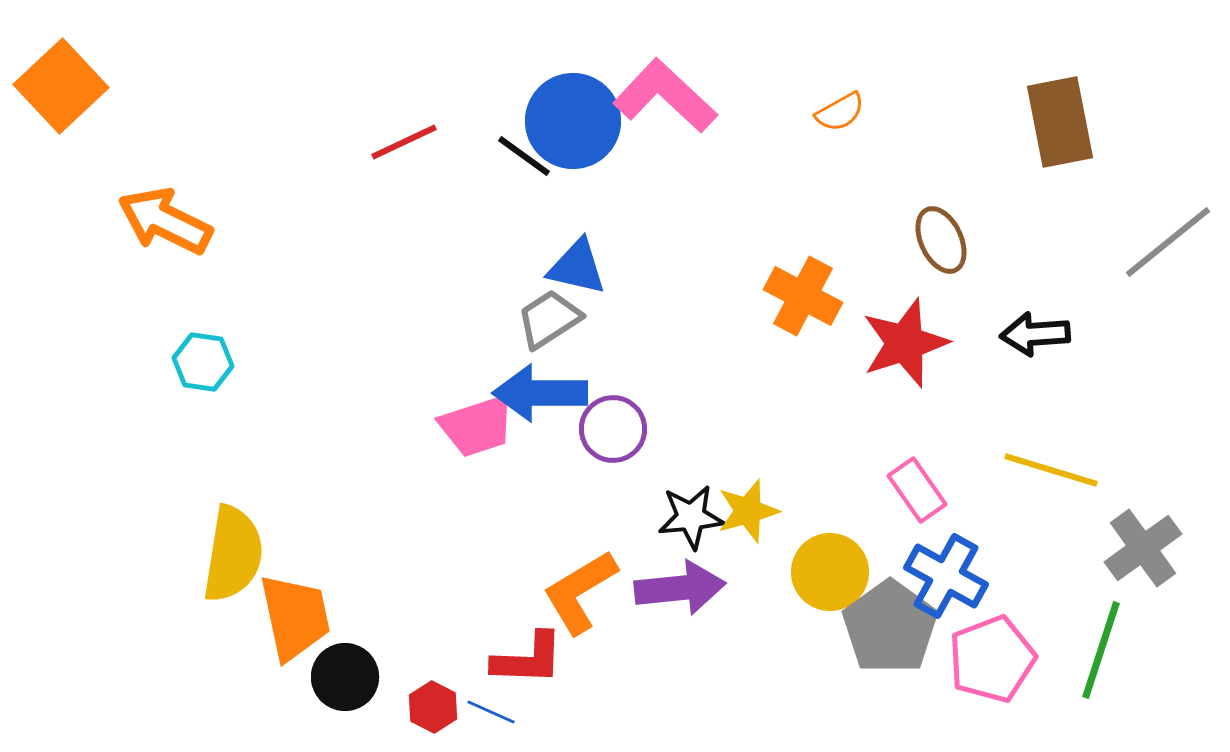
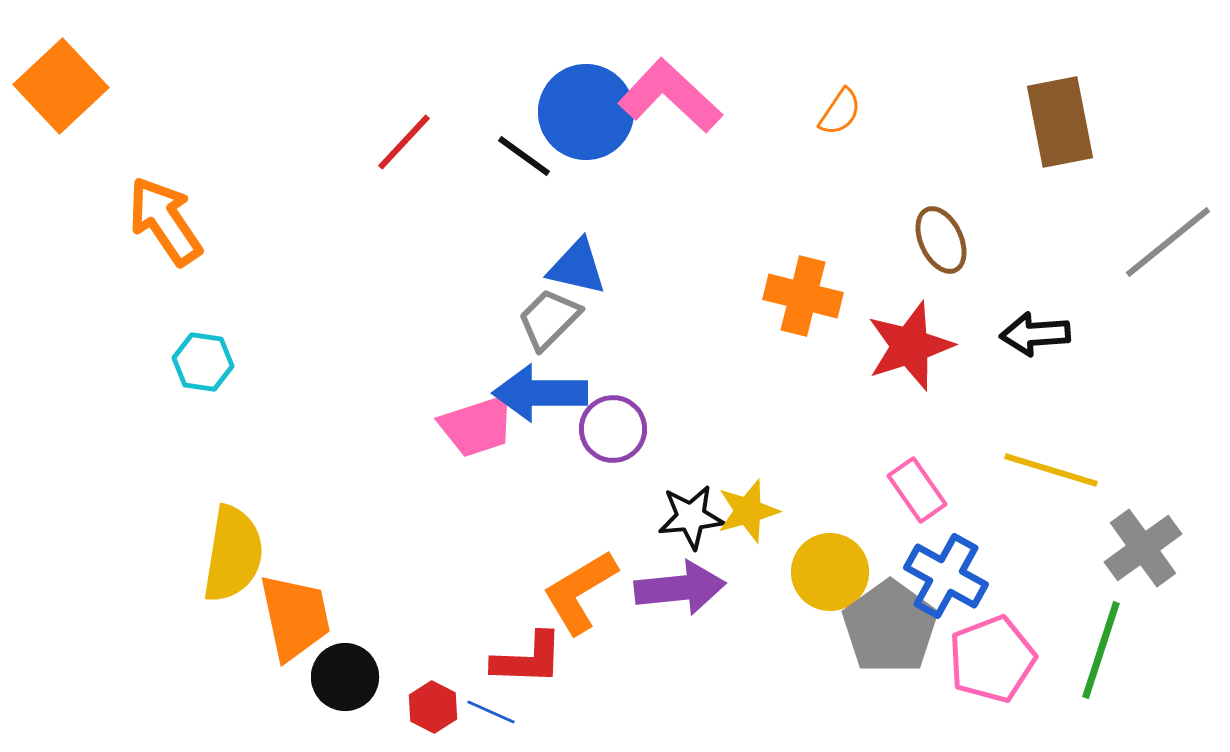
pink L-shape: moved 5 px right
orange semicircle: rotated 27 degrees counterclockwise
blue circle: moved 13 px right, 9 px up
red line: rotated 22 degrees counterclockwise
orange arrow: rotated 30 degrees clockwise
orange cross: rotated 14 degrees counterclockwise
gray trapezoid: rotated 12 degrees counterclockwise
red star: moved 5 px right, 3 px down
